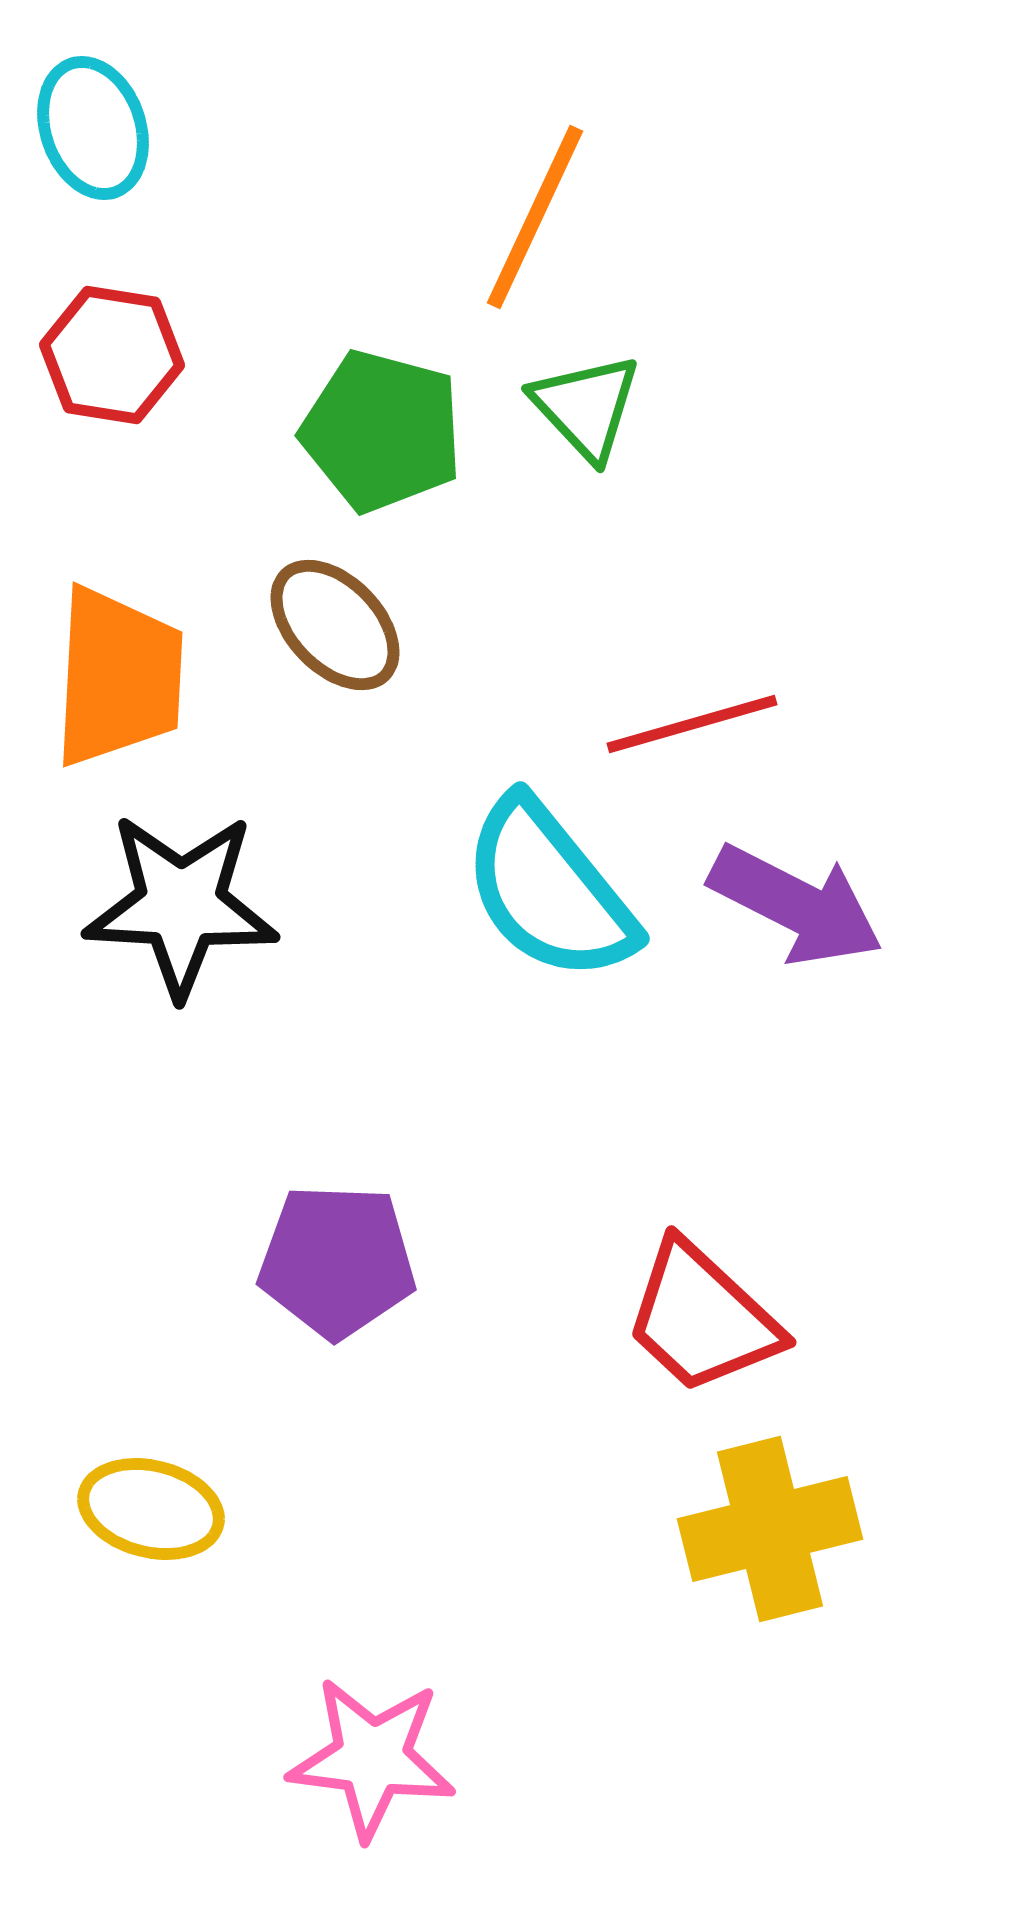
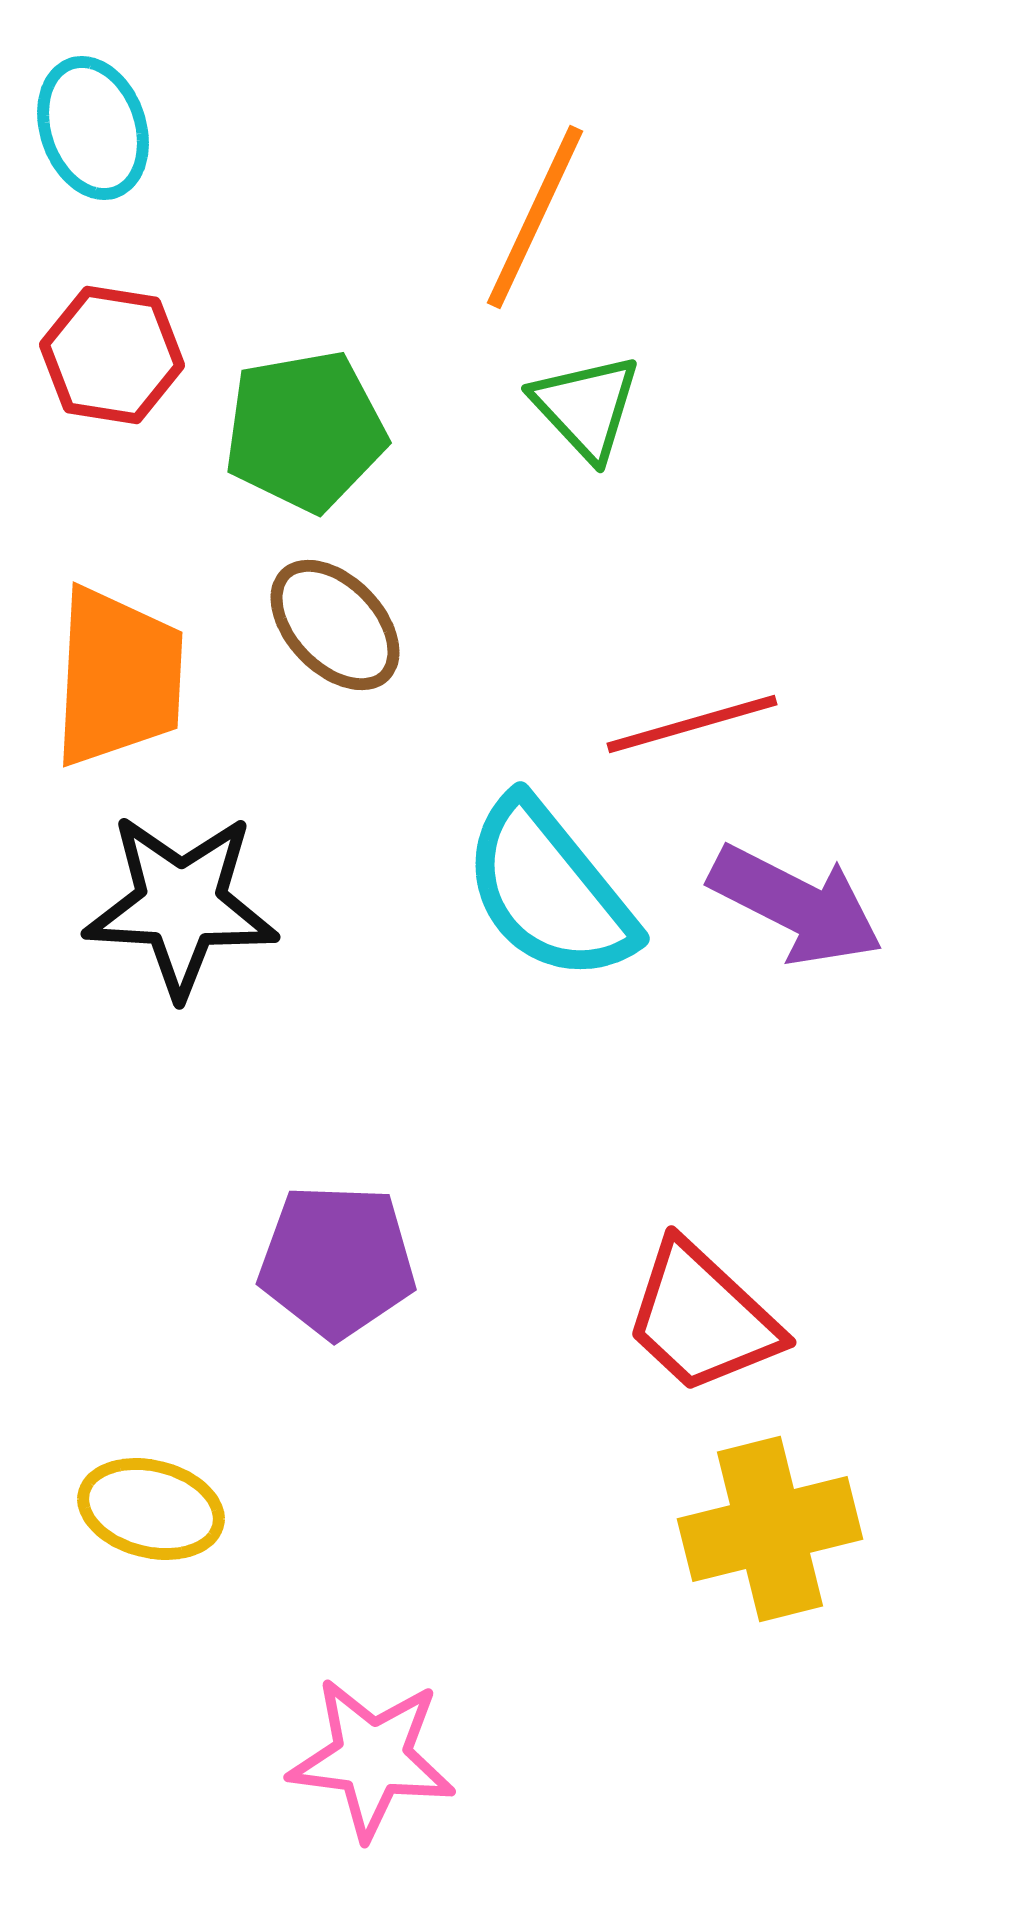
green pentagon: moved 77 px left; rotated 25 degrees counterclockwise
